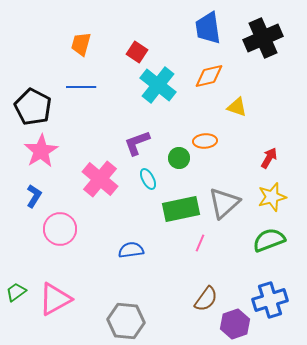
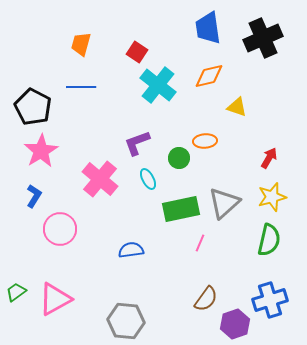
green semicircle: rotated 124 degrees clockwise
